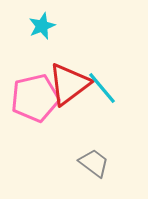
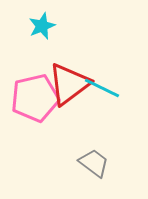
cyan line: rotated 24 degrees counterclockwise
